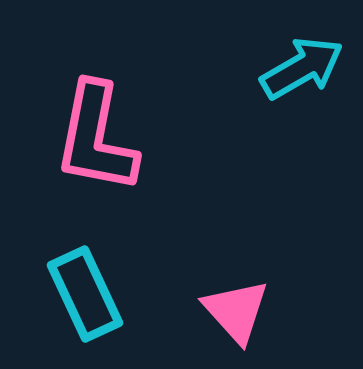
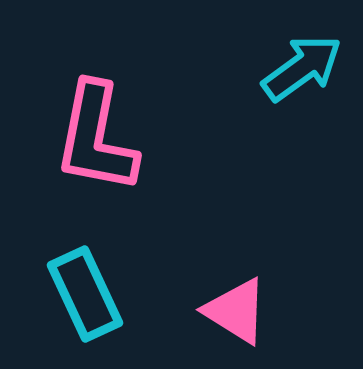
cyan arrow: rotated 6 degrees counterclockwise
pink triangle: rotated 16 degrees counterclockwise
